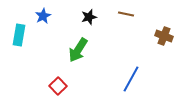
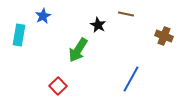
black star: moved 9 px right, 8 px down; rotated 28 degrees counterclockwise
